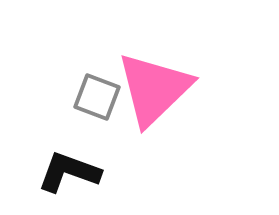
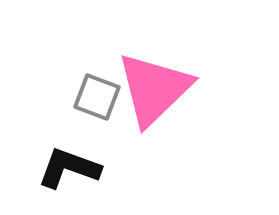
black L-shape: moved 4 px up
